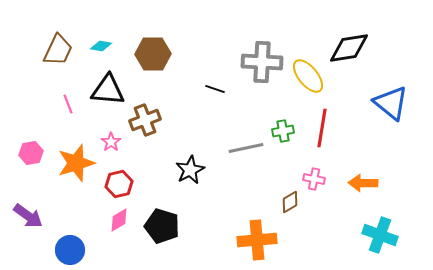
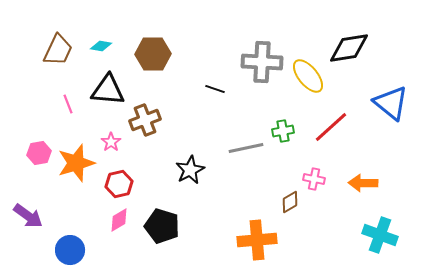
red line: moved 9 px right, 1 px up; rotated 39 degrees clockwise
pink hexagon: moved 8 px right
